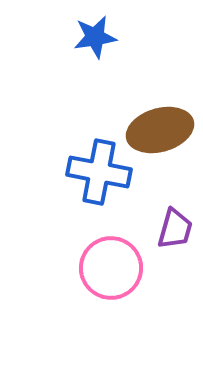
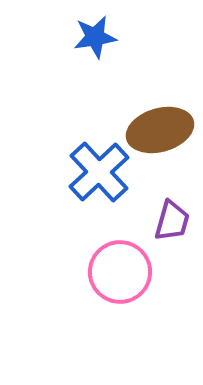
blue cross: rotated 36 degrees clockwise
purple trapezoid: moved 3 px left, 8 px up
pink circle: moved 9 px right, 4 px down
